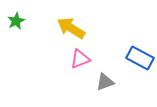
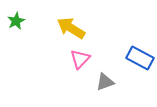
pink triangle: rotated 25 degrees counterclockwise
